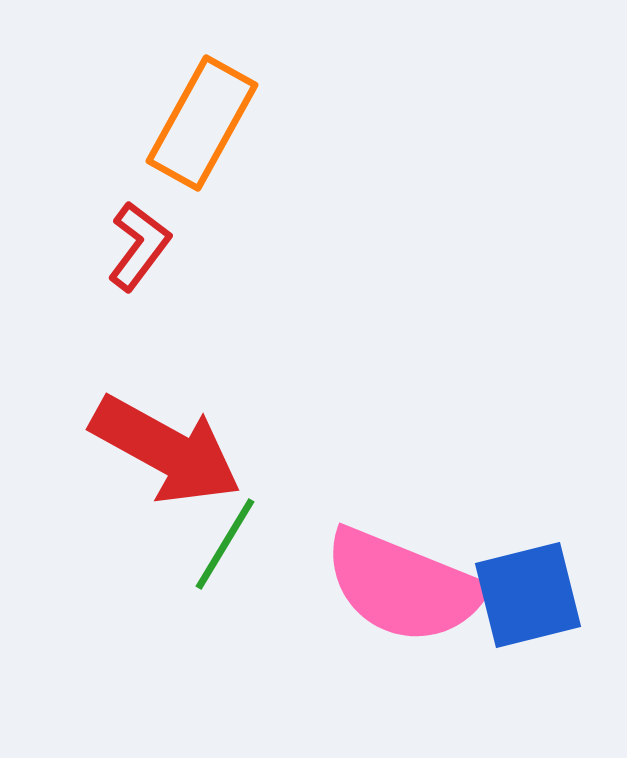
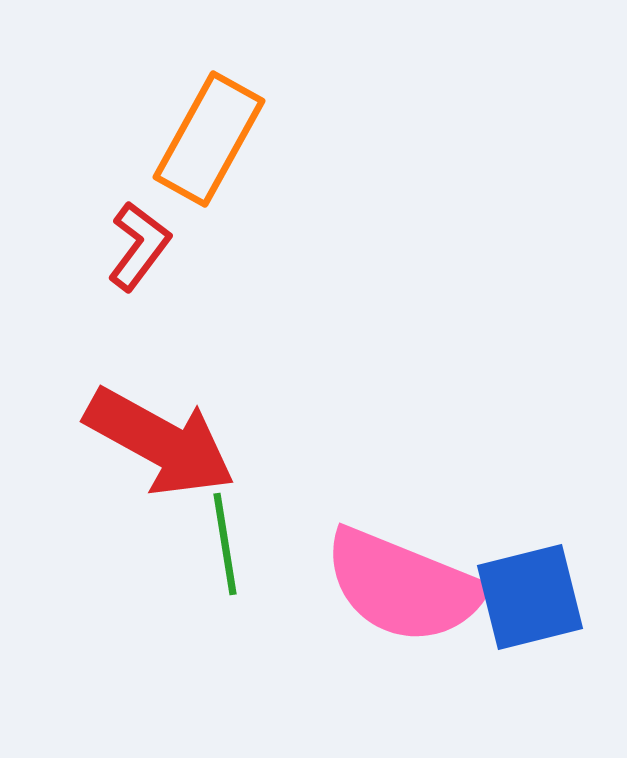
orange rectangle: moved 7 px right, 16 px down
red arrow: moved 6 px left, 8 px up
green line: rotated 40 degrees counterclockwise
blue square: moved 2 px right, 2 px down
